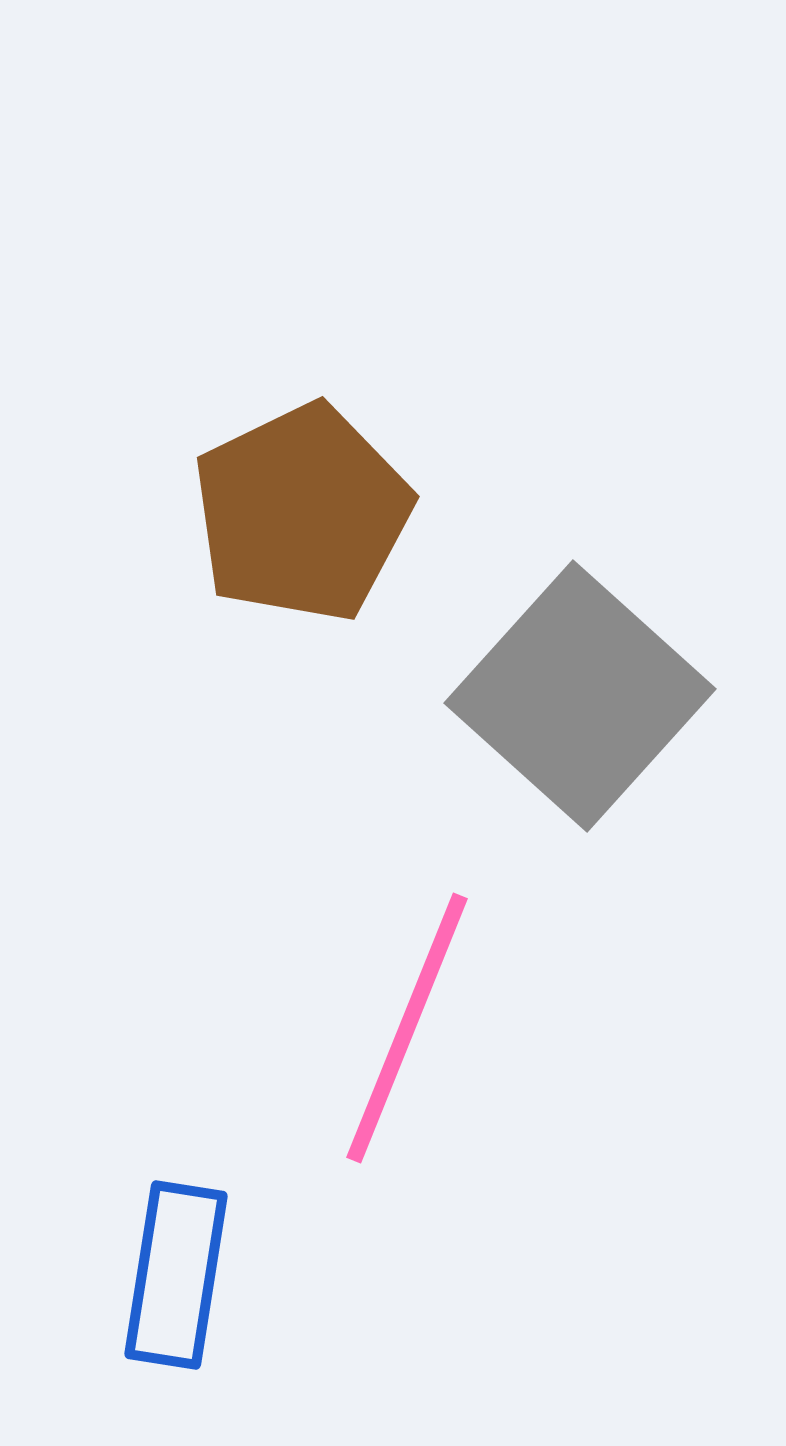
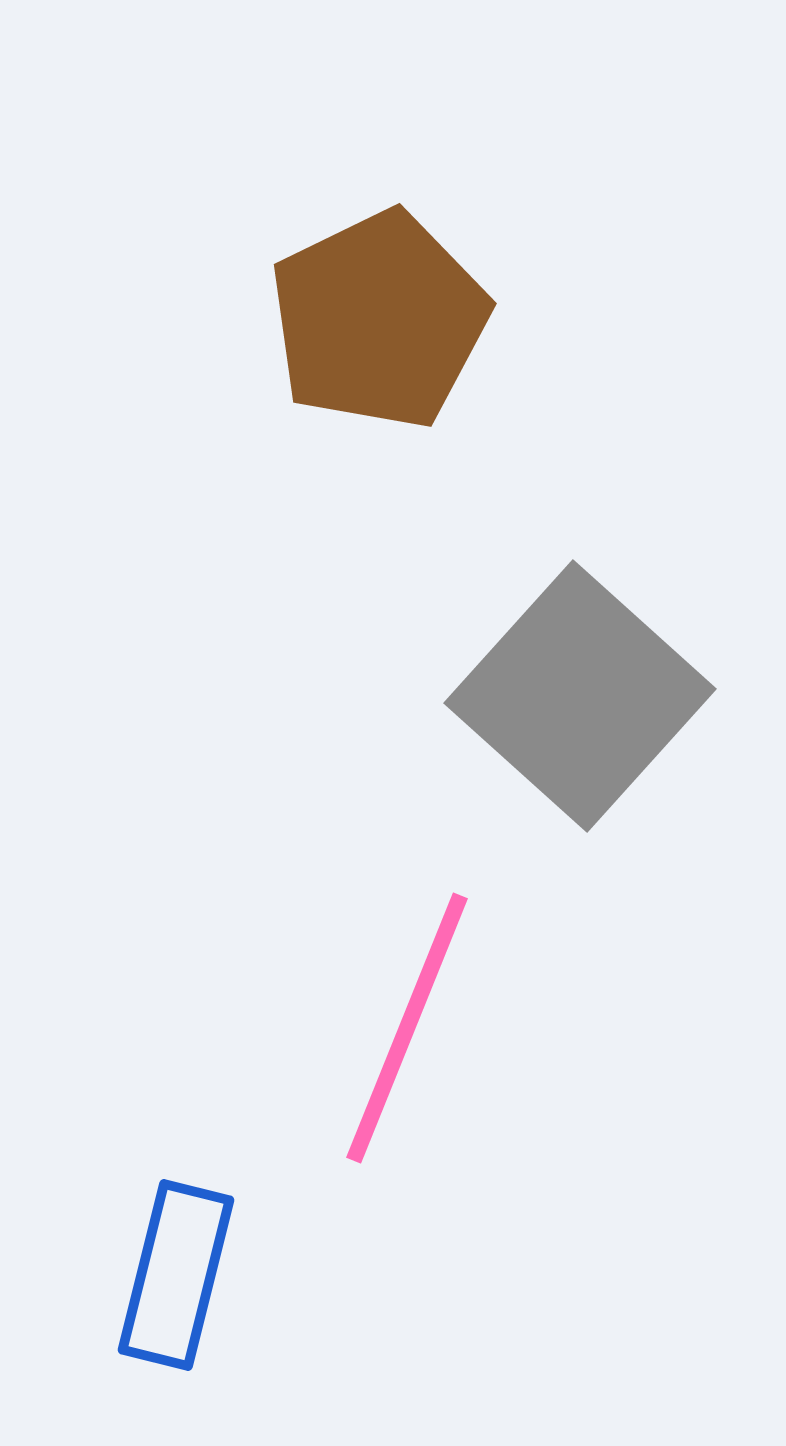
brown pentagon: moved 77 px right, 193 px up
blue rectangle: rotated 5 degrees clockwise
